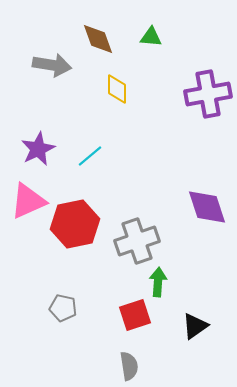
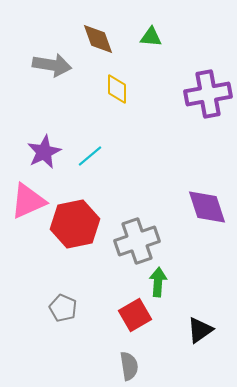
purple star: moved 6 px right, 3 px down
gray pentagon: rotated 12 degrees clockwise
red square: rotated 12 degrees counterclockwise
black triangle: moved 5 px right, 4 px down
